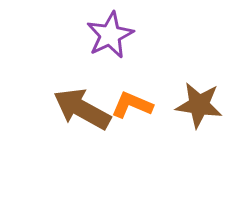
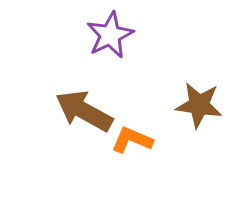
orange L-shape: moved 35 px down
brown arrow: moved 2 px right, 2 px down
